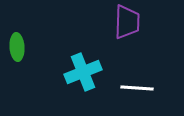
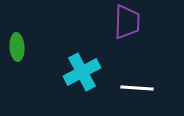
cyan cross: moved 1 px left; rotated 6 degrees counterclockwise
